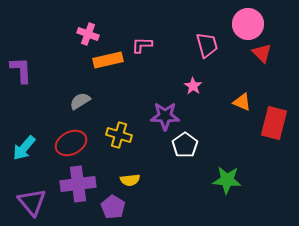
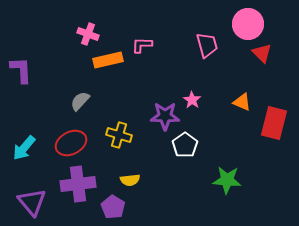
pink star: moved 1 px left, 14 px down
gray semicircle: rotated 15 degrees counterclockwise
